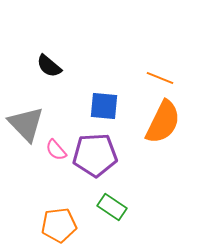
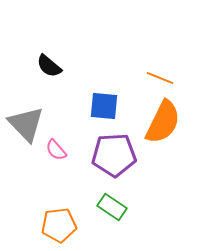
purple pentagon: moved 19 px right
